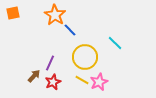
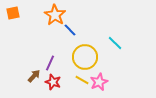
red star: rotated 28 degrees counterclockwise
